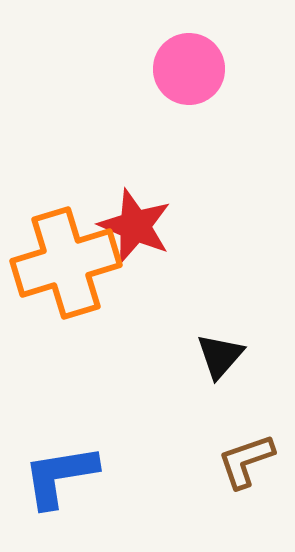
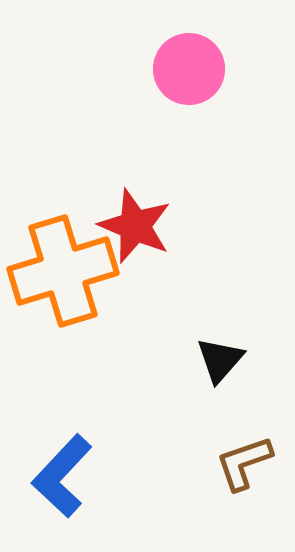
orange cross: moved 3 px left, 8 px down
black triangle: moved 4 px down
brown L-shape: moved 2 px left, 2 px down
blue L-shape: moved 2 px right; rotated 38 degrees counterclockwise
